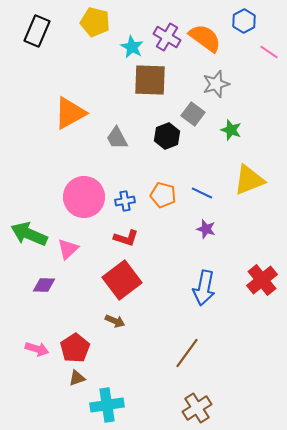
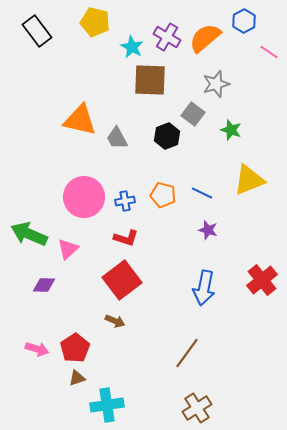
black rectangle: rotated 60 degrees counterclockwise
orange semicircle: rotated 76 degrees counterclockwise
orange triangle: moved 10 px right, 7 px down; rotated 42 degrees clockwise
purple star: moved 2 px right, 1 px down
